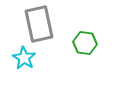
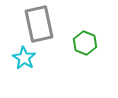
green hexagon: rotated 15 degrees clockwise
